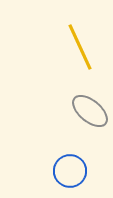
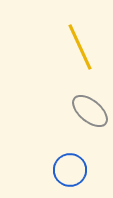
blue circle: moved 1 px up
